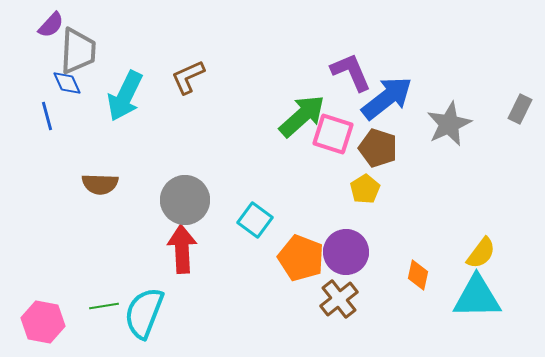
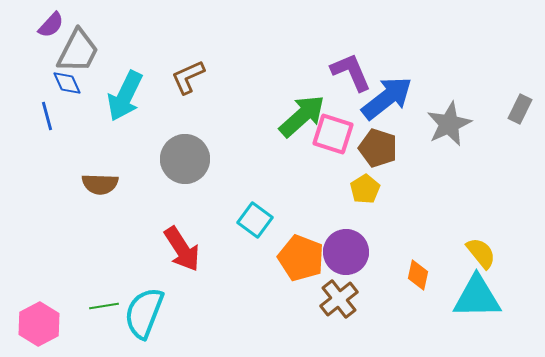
gray trapezoid: rotated 24 degrees clockwise
gray circle: moved 41 px up
red arrow: rotated 150 degrees clockwise
yellow semicircle: rotated 76 degrees counterclockwise
pink hexagon: moved 4 px left, 2 px down; rotated 21 degrees clockwise
